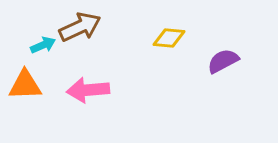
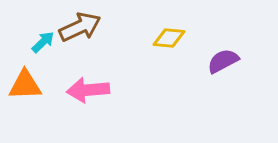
cyan arrow: moved 3 px up; rotated 20 degrees counterclockwise
